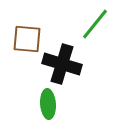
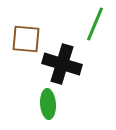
green line: rotated 16 degrees counterclockwise
brown square: moved 1 px left
